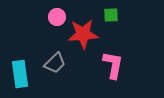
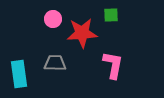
pink circle: moved 4 px left, 2 px down
red star: moved 1 px left, 1 px up
gray trapezoid: rotated 135 degrees counterclockwise
cyan rectangle: moved 1 px left
